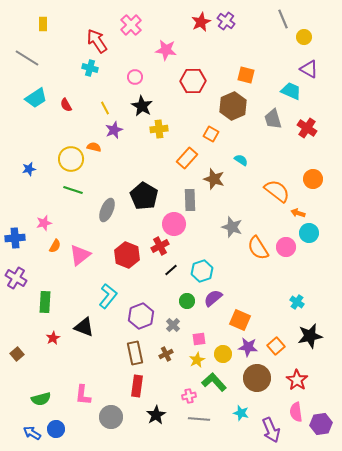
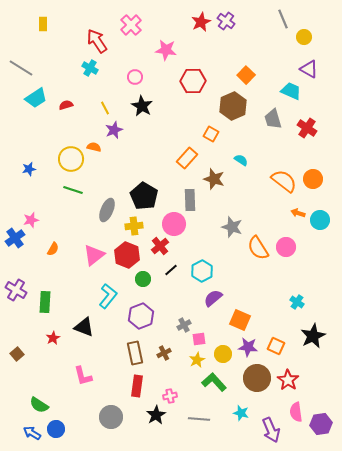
gray line at (27, 58): moved 6 px left, 10 px down
cyan cross at (90, 68): rotated 14 degrees clockwise
orange square at (246, 75): rotated 30 degrees clockwise
red semicircle at (66, 105): rotated 104 degrees clockwise
yellow cross at (159, 129): moved 25 px left, 97 px down
orange semicircle at (277, 191): moved 7 px right, 10 px up
pink star at (44, 223): moved 13 px left, 3 px up
cyan circle at (309, 233): moved 11 px right, 13 px up
blue cross at (15, 238): rotated 30 degrees counterclockwise
orange semicircle at (55, 246): moved 2 px left, 3 px down
red cross at (160, 246): rotated 12 degrees counterclockwise
pink triangle at (80, 255): moved 14 px right
cyan hexagon at (202, 271): rotated 10 degrees counterclockwise
purple cross at (16, 278): moved 12 px down
green circle at (187, 301): moved 44 px left, 22 px up
gray cross at (173, 325): moved 11 px right; rotated 16 degrees clockwise
black star at (310, 336): moved 3 px right; rotated 15 degrees counterclockwise
orange square at (276, 346): rotated 24 degrees counterclockwise
brown cross at (166, 354): moved 2 px left, 1 px up
red star at (297, 380): moved 9 px left
pink L-shape at (83, 395): moved 19 px up; rotated 20 degrees counterclockwise
pink cross at (189, 396): moved 19 px left
green semicircle at (41, 399): moved 2 px left, 6 px down; rotated 48 degrees clockwise
